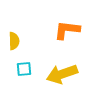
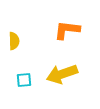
cyan square: moved 11 px down
